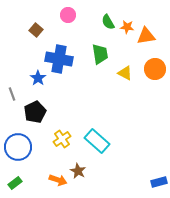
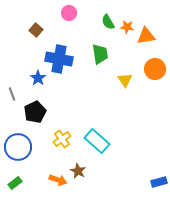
pink circle: moved 1 px right, 2 px up
yellow triangle: moved 7 px down; rotated 28 degrees clockwise
